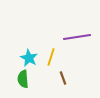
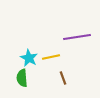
yellow line: rotated 60 degrees clockwise
green semicircle: moved 1 px left, 1 px up
